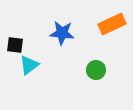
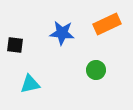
orange rectangle: moved 5 px left
cyan triangle: moved 1 px right, 19 px down; rotated 25 degrees clockwise
